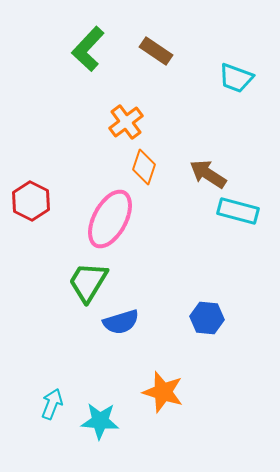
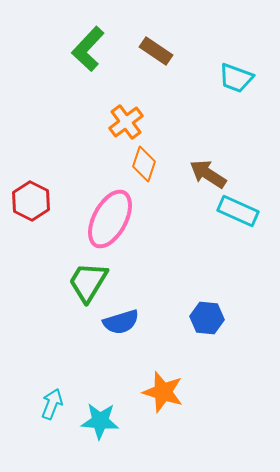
orange diamond: moved 3 px up
cyan rectangle: rotated 9 degrees clockwise
